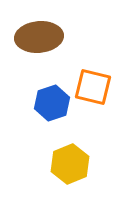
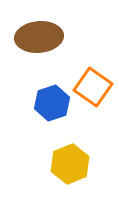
orange square: rotated 21 degrees clockwise
